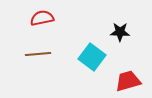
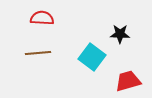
red semicircle: rotated 15 degrees clockwise
black star: moved 2 px down
brown line: moved 1 px up
